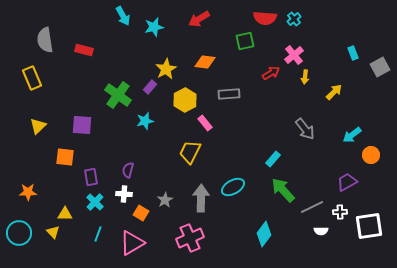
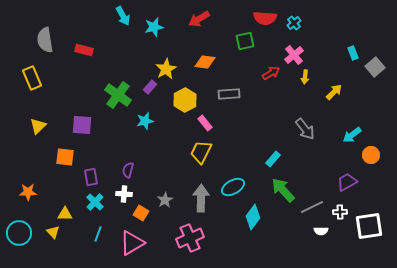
cyan cross at (294, 19): moved 4 px down
gray square at (380, 67): moved 5 px left; rotated 12 degrees counterclockwise
yellow trapezoid at (190, 152): moved 11 px right
cyan diamond at (264, 234): moved 11 px left, 17 px up
